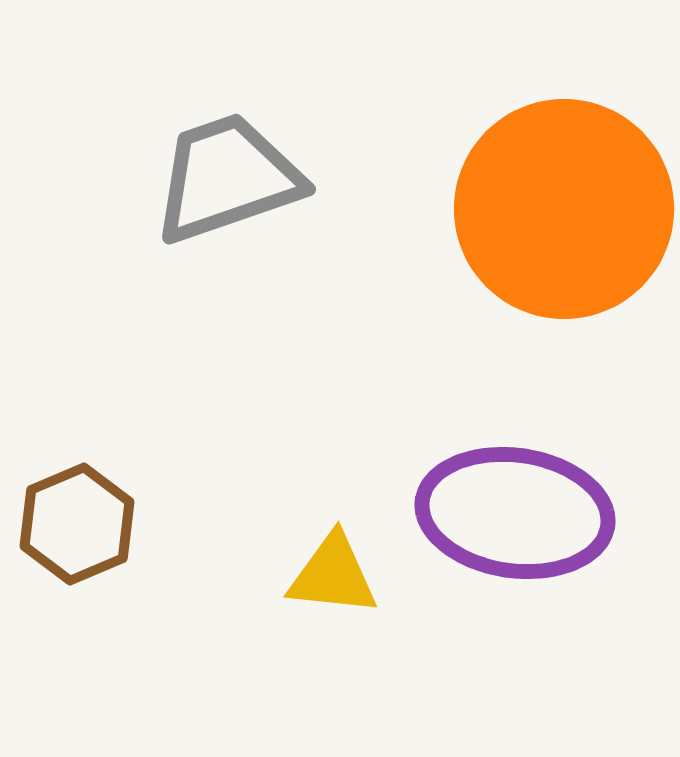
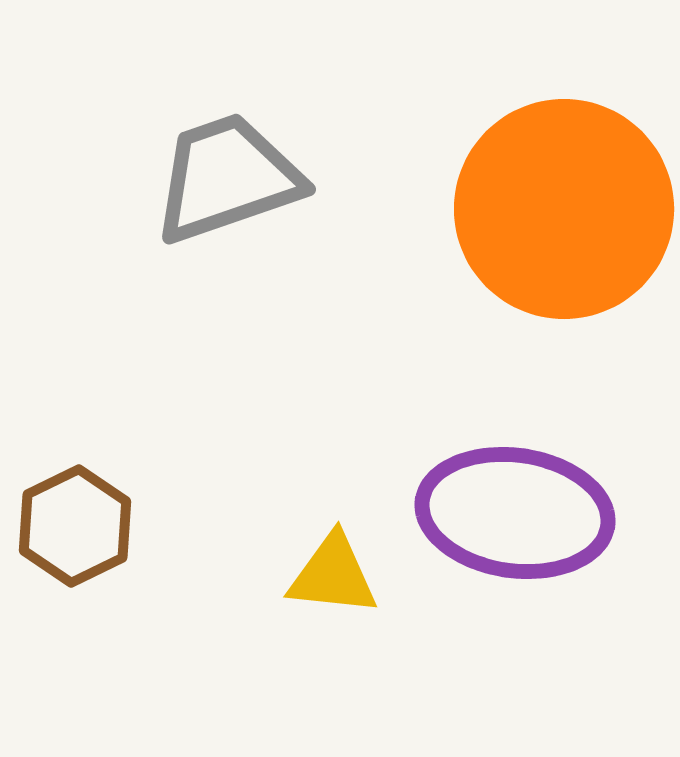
brown hexagon: moved 2 px left, 2 px down; rotated 3 degrees counterclockwise
